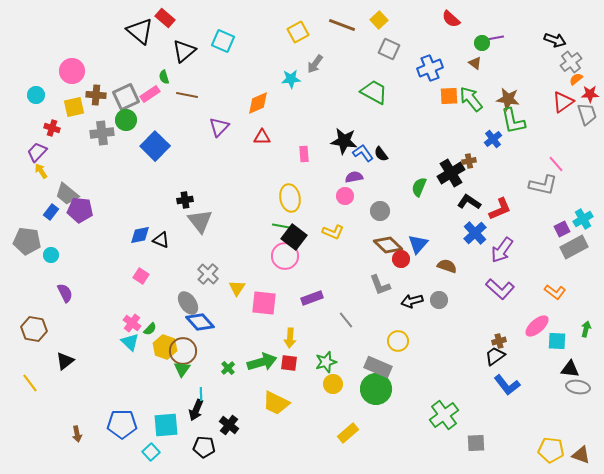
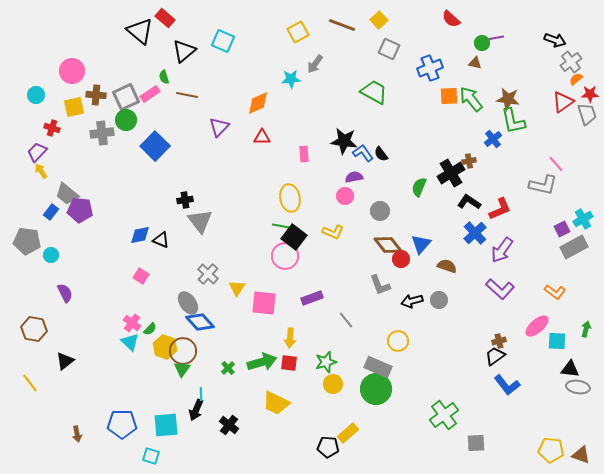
brown triangle at (475, 63): rotated 24 degrees counterclockwise
blue triangle at (418, 244): moved 3 px right
brown diamond at (388, 245): rotated 8 degrees clockwise
black pentagon at (204, 447): moved 124 px right
cyan square at (151, 452): moved 4 px down; rotated 30 degrees counterclockwise
